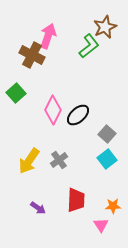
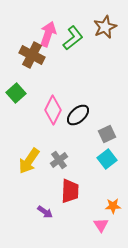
pink arrow: moved 2 px up
green L-shape: moved 16 px left, 8 px up
gray square: rotated 24 degrees clockwise
red trapezoid: moved 6 px left, 9 px up
purple arrow: moved 7 px right, 4 px down
